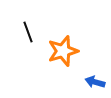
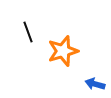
blue arrow: moved 2 px down
